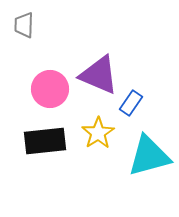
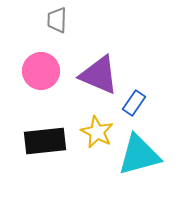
gray trapezoid: moved 33 px right, 5 px up
pink circle: moved 9 px left, 18 px up
blue rectangle: moved 3 px right
yellow star: moved 1 px left, 1 px up; rotated 12 degrees counterclockwise
cyan triangle: moved 10 px left, 1 px up
